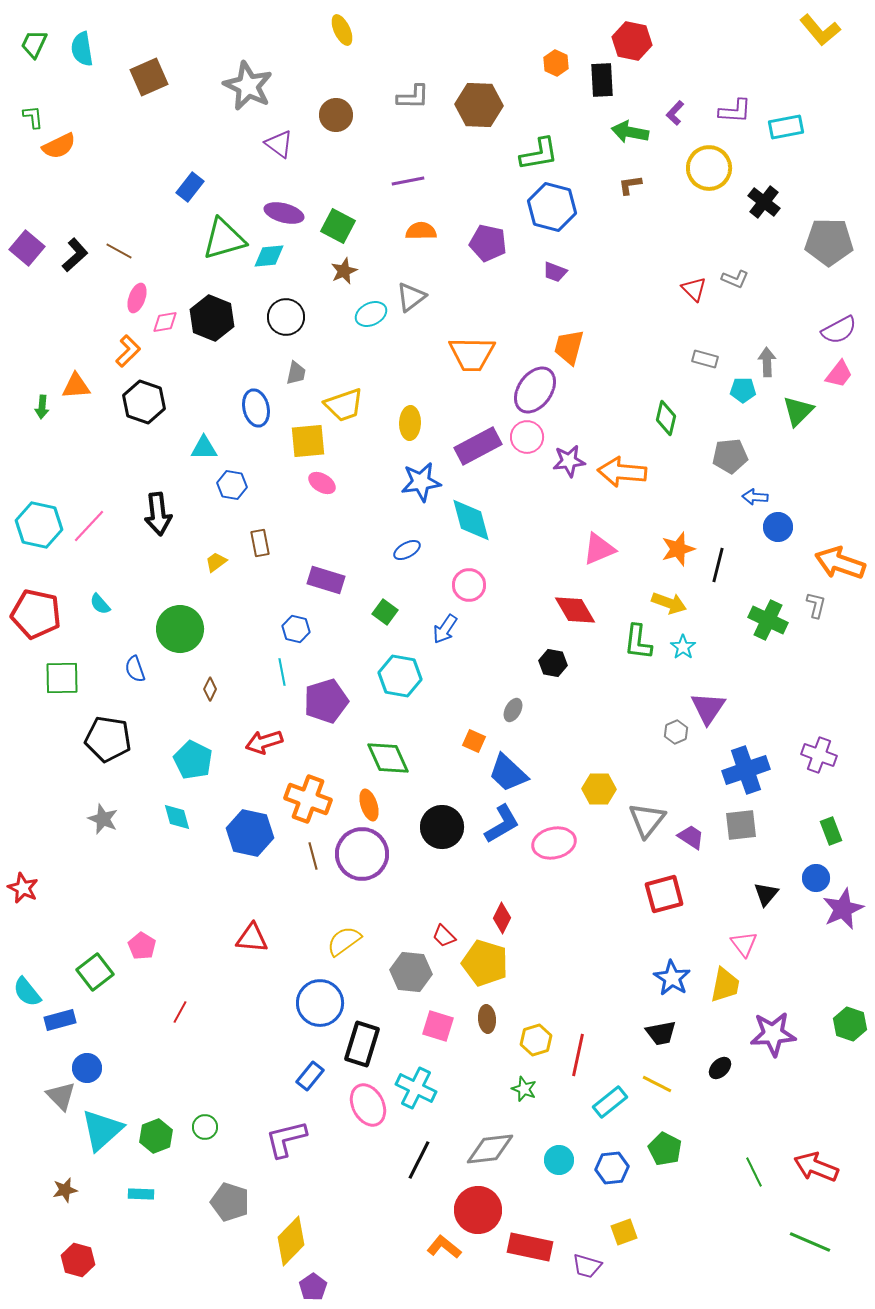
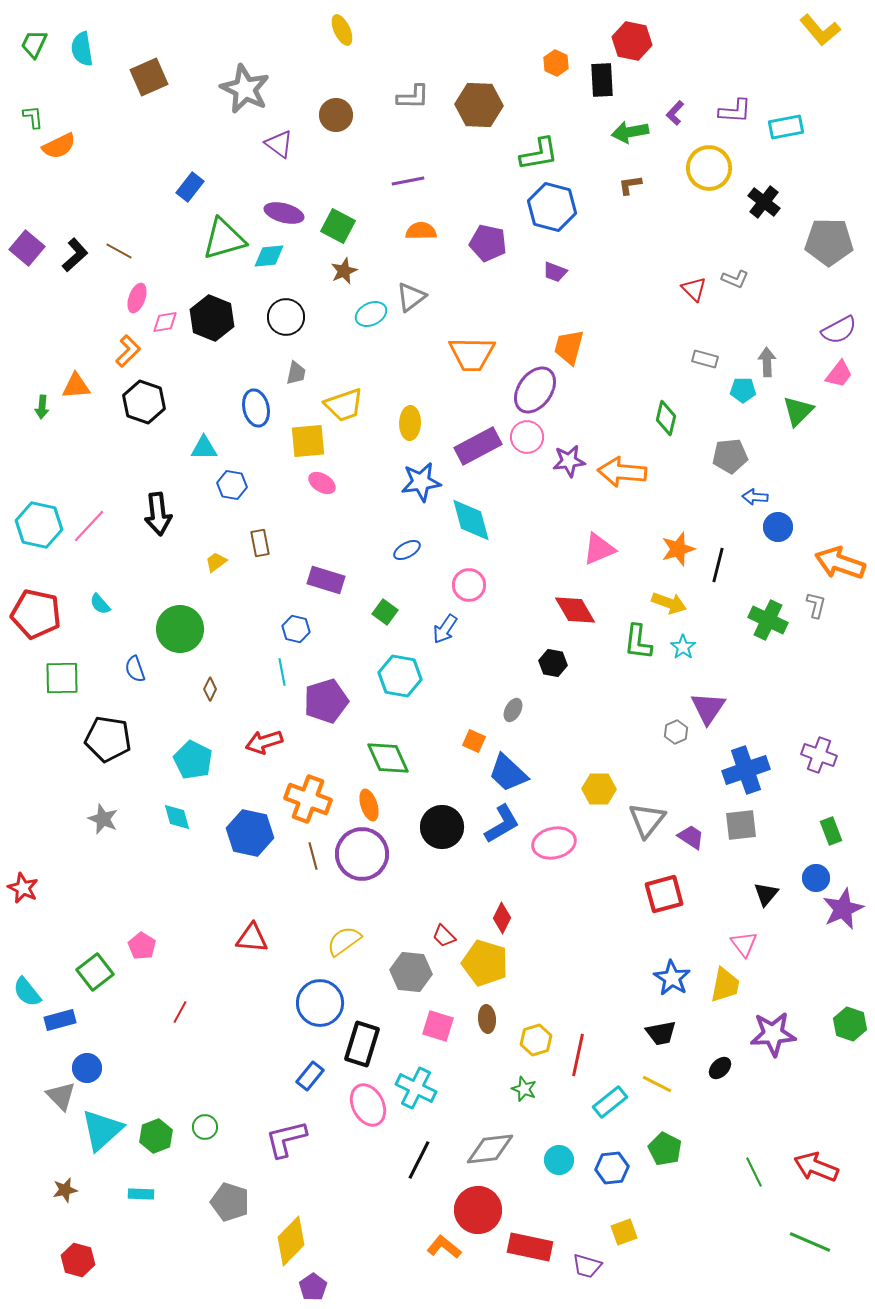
gray star at (248, 86): moved 3 px left, 3 px down
green arrow at (630, 132): rotated 21 degrees counterclockwise
